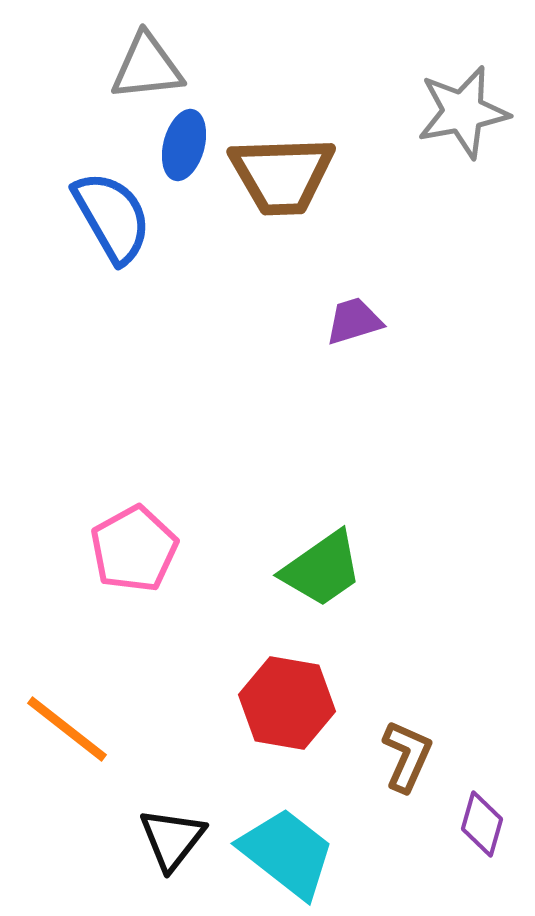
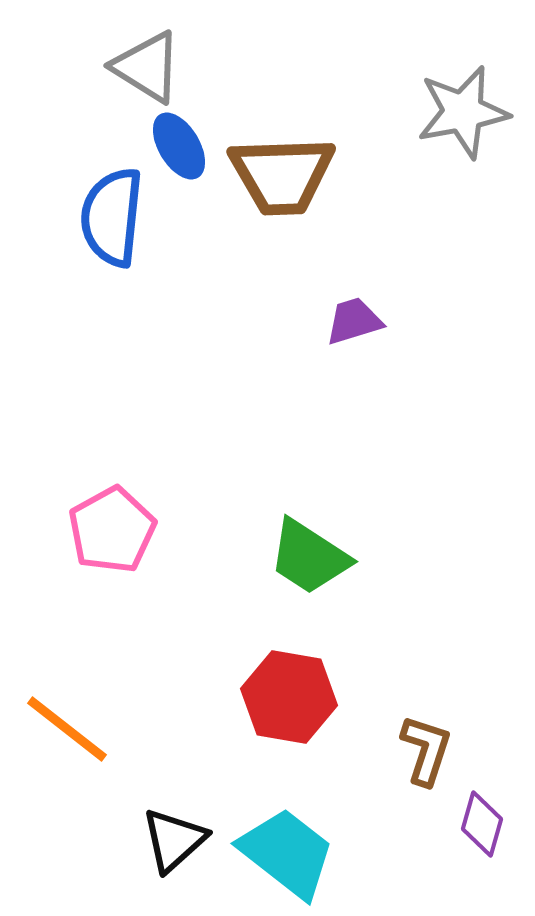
gray triangle: rotated 38 degrees clockwise
blue ellipse: moved 5 px left, 1 px down; rotated 46 degrees counterclockwise
blue semicircle: rotated 144 degrees counterclockwise
pink pentagon: moved 22 px left, 19 px up
green trapezoid: moved 13 px left, 12 px up; rotated 68 degrees clockwise
red hexagon: moved 2 px right, 6 px up
brown L-shape: moved 19 px right, 6 px up; rotated 6 degrees counterclockwise
black triangle: moved 2 px right, 1 px down; rotated 10 degrees clockwise
